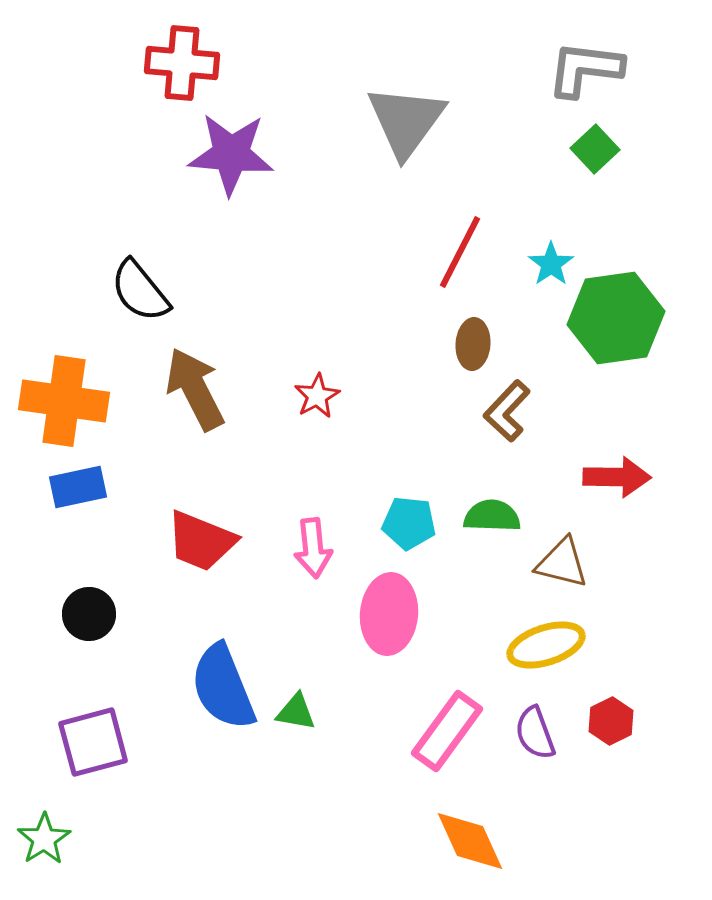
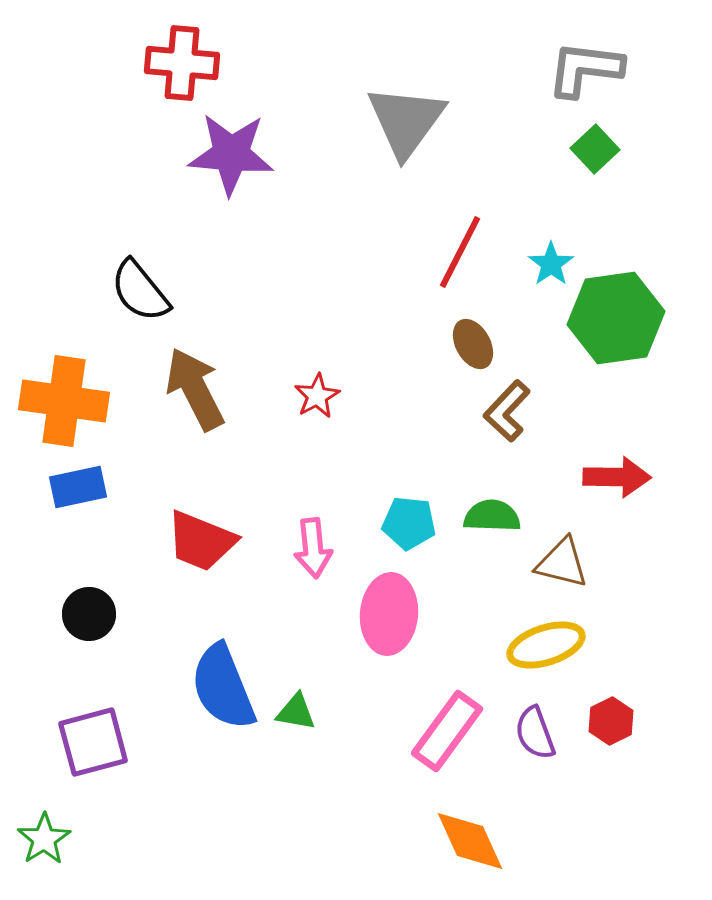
brown ellipse: rotated 33 degrees counterclockwise
